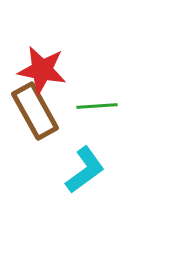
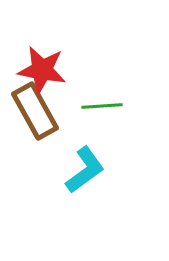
green line: moved 5 px right
